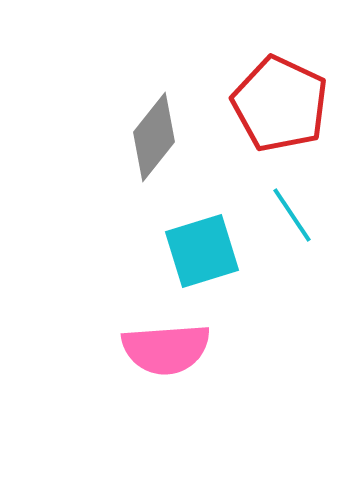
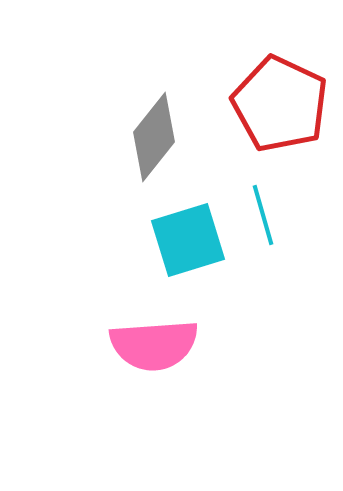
cyan line: moved 29 px left; rotated 18 degrees clockwise
cyan square: moved 14 px left, 11 px up
pink semicircle: moved 12 px left, 4 px up
